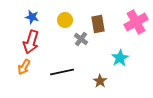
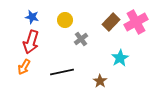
brown rectangle: moved 13 px right, 2 px up; rotated 54 degrees clockwise
gray cross: rotated 16 degrees clockwise
